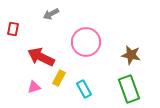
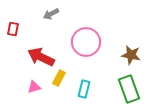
cyan rectangle: rotated 42 degrees clockwise
